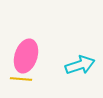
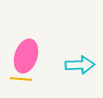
cyan arrow: rotated 16 degrees clockwise
